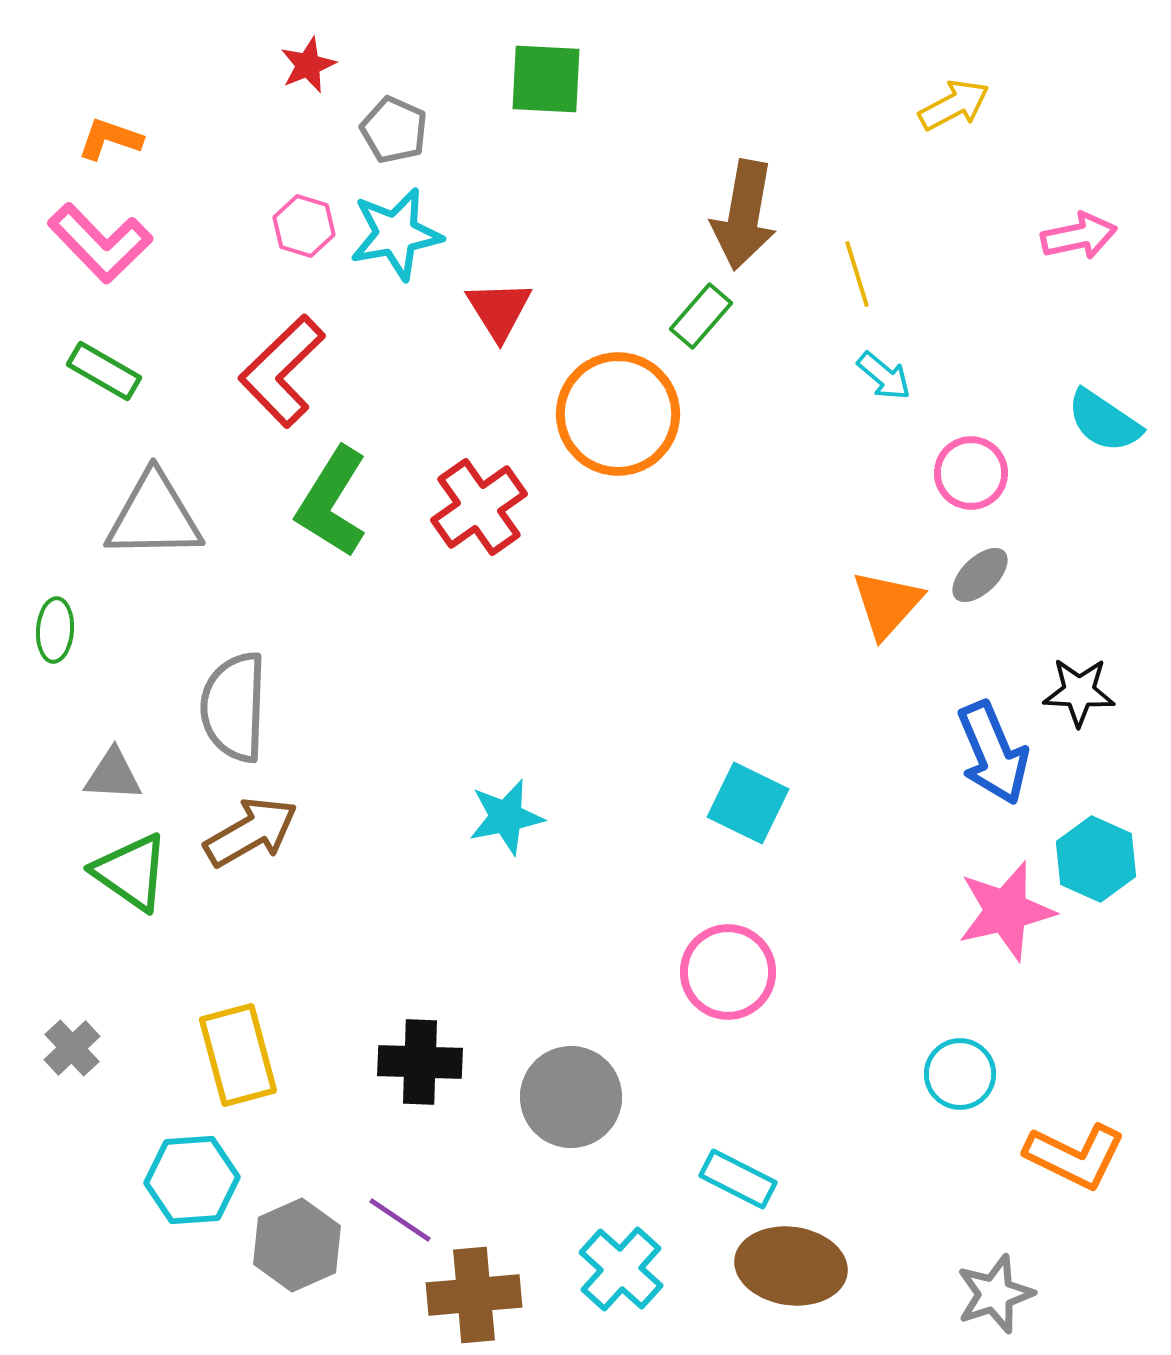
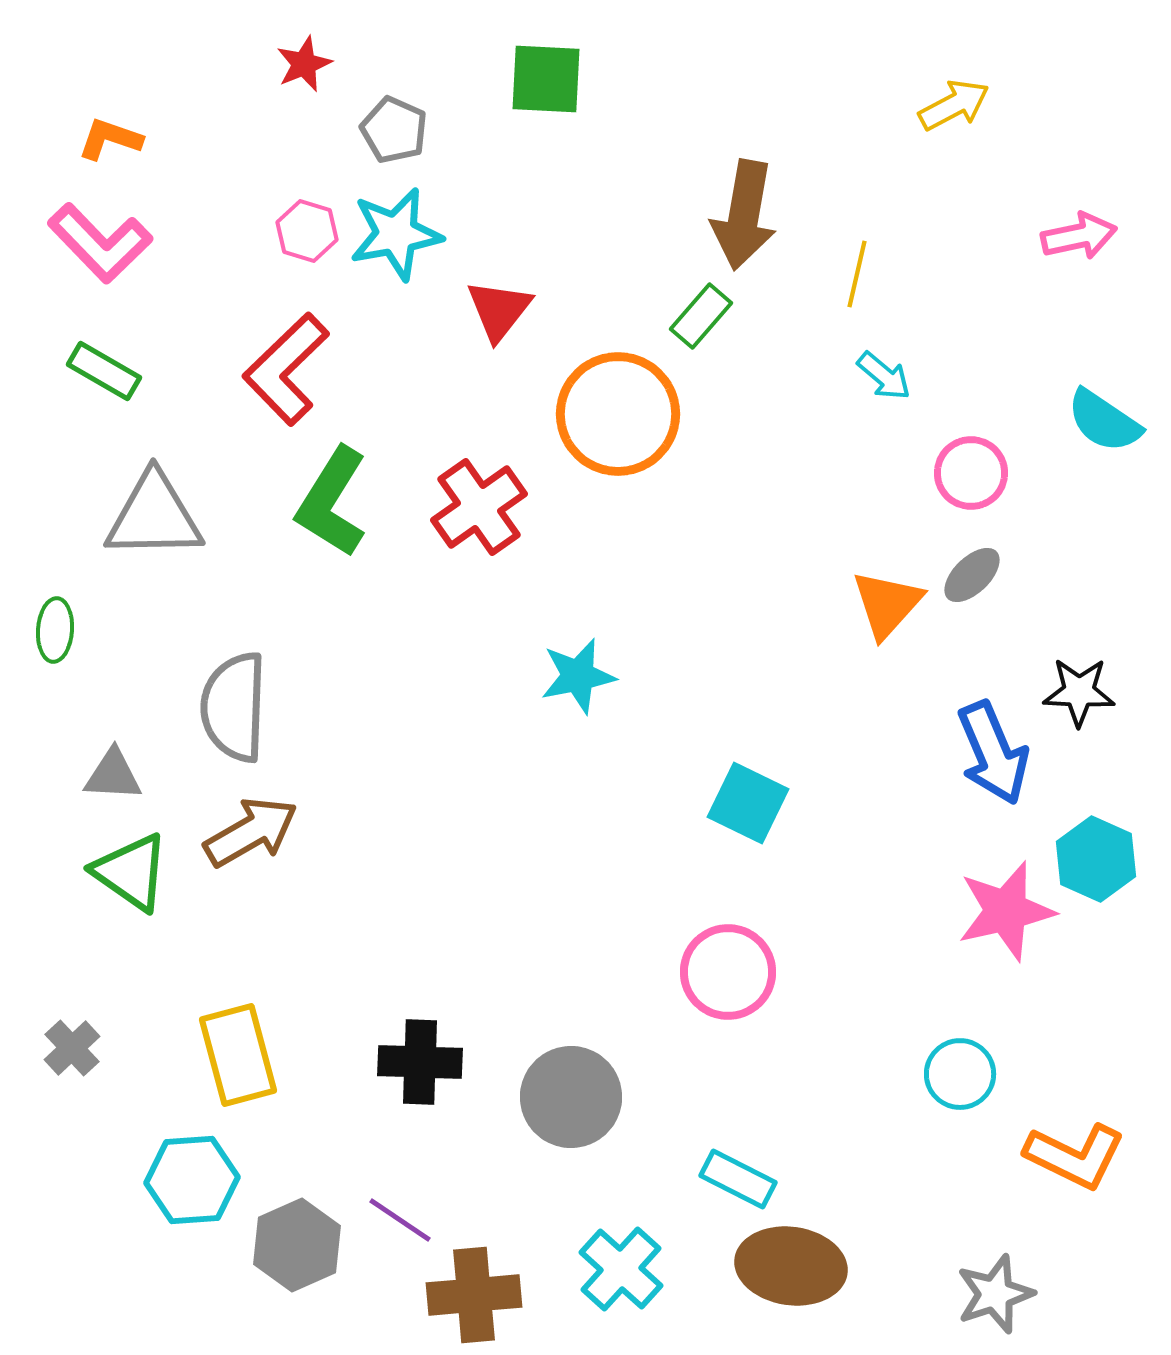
red star at (308, 65): moved 4 px left, 1 px up
pink hexagon at (304, 226): moved 3 px right, 5 px down
yellow line at (857, 274): rotated 30 degrees clockwise
red triangle at (499, 310): rotated 10 degrees clockwise
red L-shape at (282, 371): moved 4 px right, 2 px up
gray ellipse at (980, 575): moved 8 px left
cyan star at (506, 817): moved 72 px right, 141 px up
